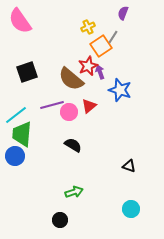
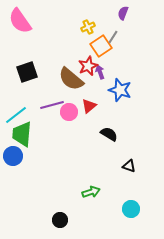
black semicircle: moved 36 px right, 11 px up
blue circle: moved 2 px left
green arrow: moved 17 px right
